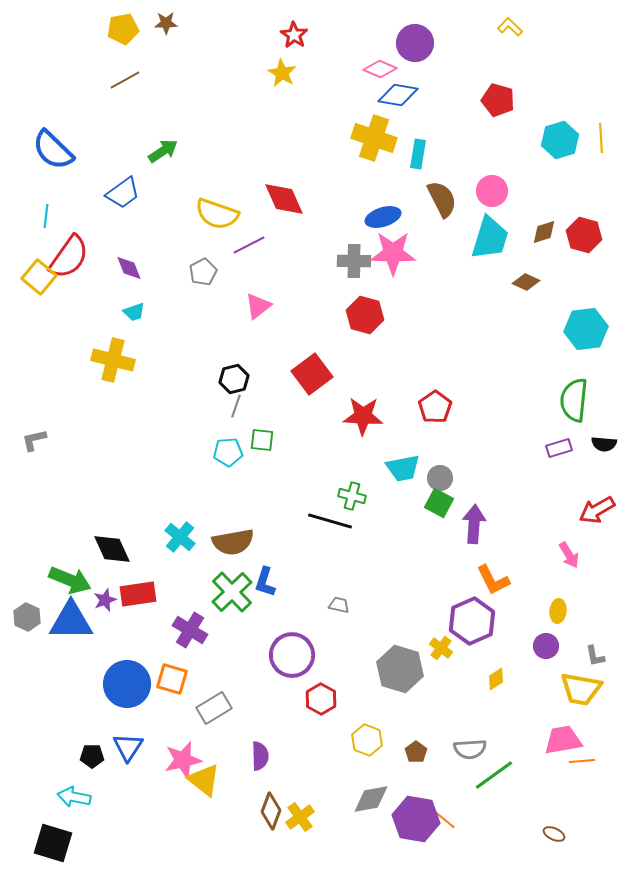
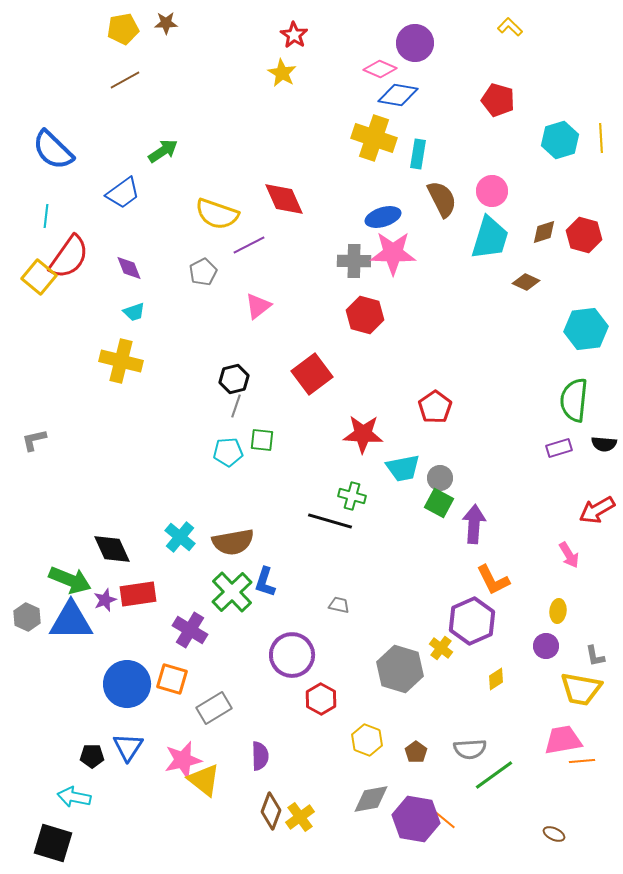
yellow cross at (113, 360): moved 8 px right, 1 px down
red star at (363, 416): moved 18 px down
